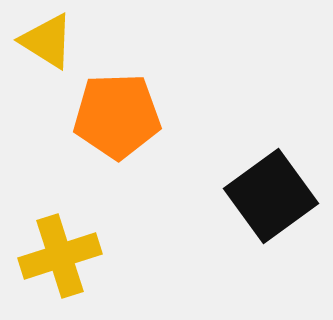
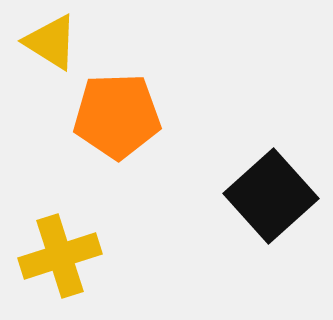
yellow triangle: moved 4 px right, 1 px down
black square: rotated 6 degrees counterclockwise
